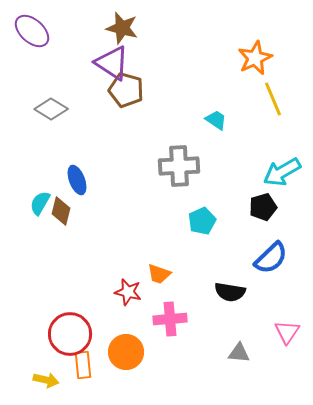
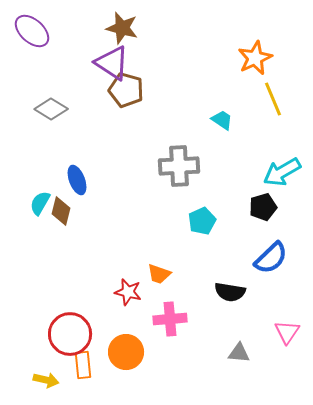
cyan trapezoid: moved 6 px right
